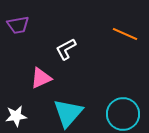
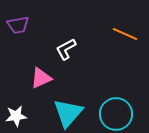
cyan circle: moved 7 px left
